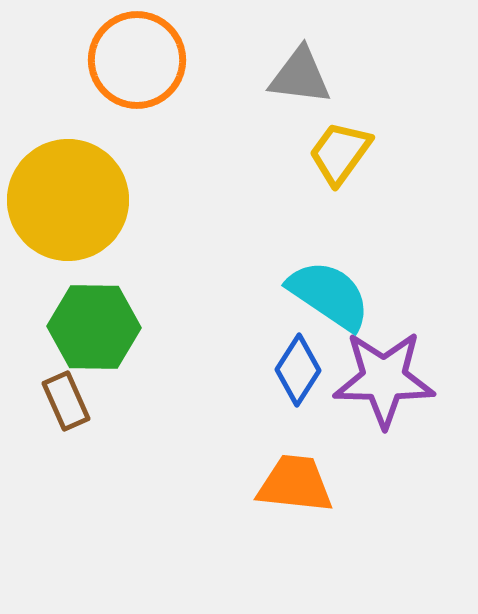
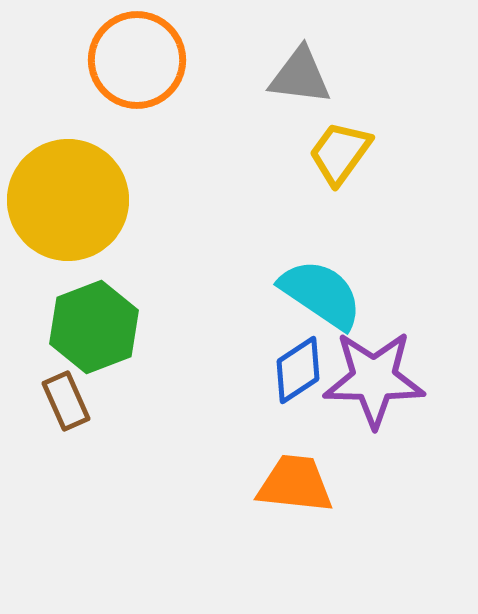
cyan semicircle: moved 8 px left, 1 px up
green hexagon: rotated 22 degrees counterclockwise
blue diamond: rotated 24 degrees clockwise
purple star: moved 10 px left
